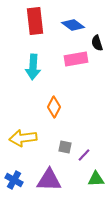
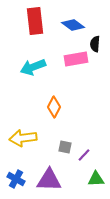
black semicircle: moved 2 px left, 1 px down; rotated 21 degrees clockwise
cyan arrow: rotated 65 degrees clockwise
blue cross: moved 2 px right, 1 px up
